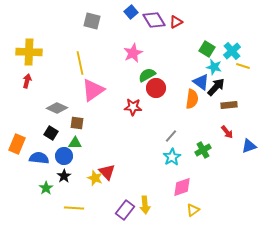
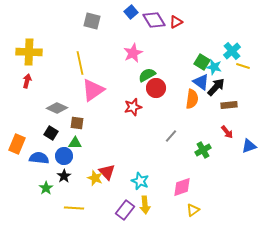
green square at (207, 49): moved 5 px left, 13 px down
red star at (133, 107): rotated 18 degrees counterclockwise
cyan star at (172, 157): moved 32 px left, 24 px down; rotated 18 degrees counterclockwise
